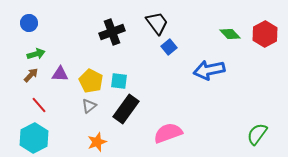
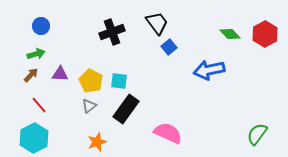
blue circle: moved 12 px right, 3 px down
pink semicircle: rotated 44 degrees clockwise
